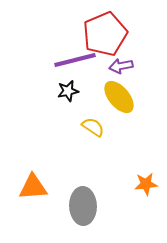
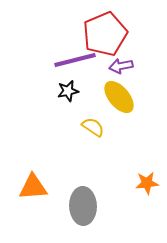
orange star: moved 1 px right, 1 px up
